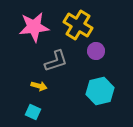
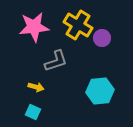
purple circle: moved 6 px right, 13 px up
yellow arrow: moved 3 px left, 1 px down
cyan hexagon: rotated 8 degrees clockwise
